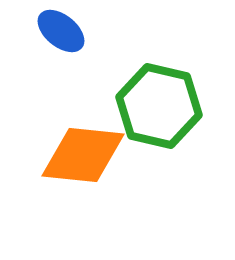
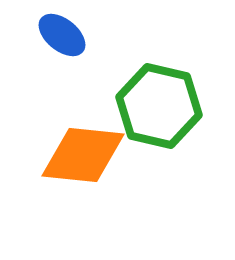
blue ellipse: moved 1 px right, 4 px down
